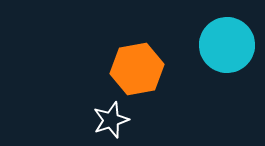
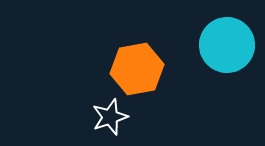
white star: moved 1 px left, 3 px up
